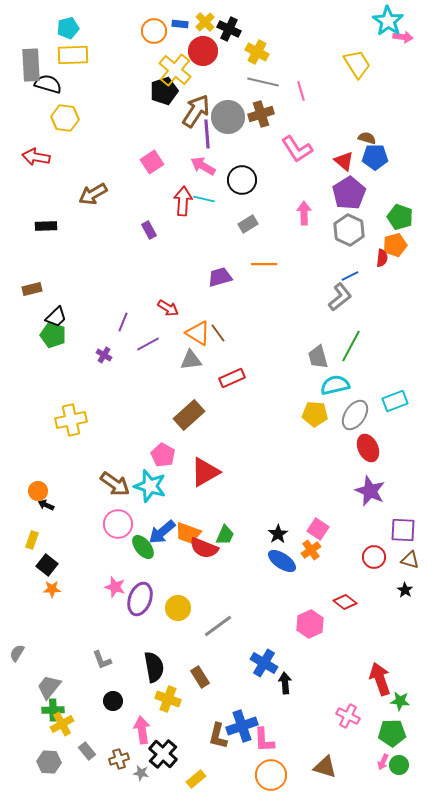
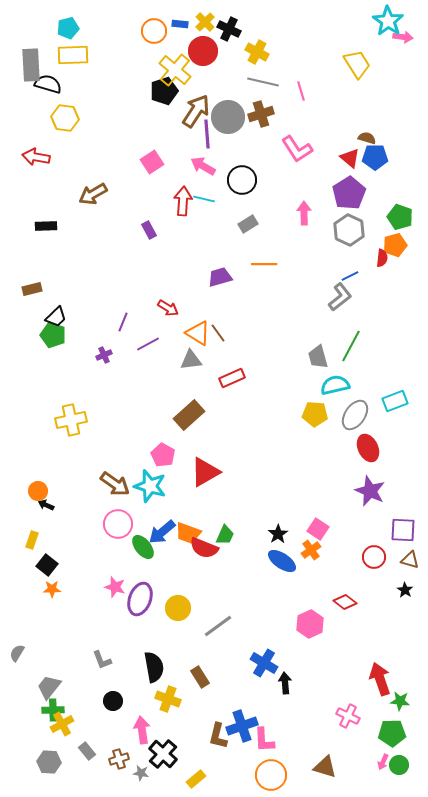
red triangle at (344, 161): moved 6 px right, 3 px up
purple cross at (104, 355): rotated 35 degrees clockwise
